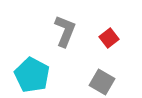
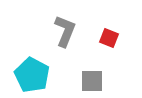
red square: rotated 30 degrees counterclockwise
gray square: moved 10 px left, 1 px up; rotated 30 degrees counterclockwise
